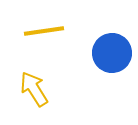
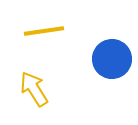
blue circle: moved 6 px down
